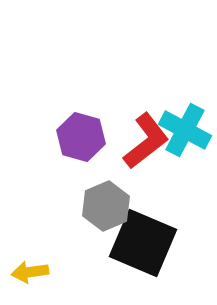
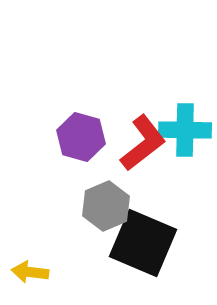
cyan cross: rotated 27 degrees counterclockwise
red L-shape: moved 3 px left, 2 px down
yellow arrow: rotated 15 degrees clockwise
